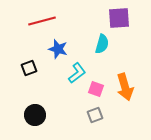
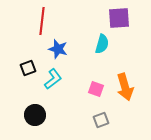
red line: rotated 68 degrees counterclockwise
black square: moved 1 px left
cyan L-shape: moved 24 px left, 6 px down
gray square: moved 6 px right, 5 px down
